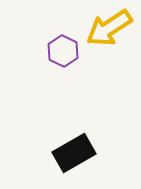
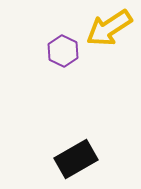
black rectangle: moved 2 px right, 6 px down
